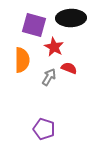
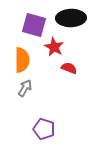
gray arrow: moved 24 px left, 11 px down
